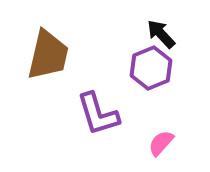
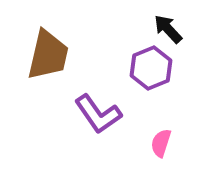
black arrow: moved 7 px right, 5 px up
purple L-shape: rotated 18 degrees counterclockwise
pink semicircle: rotated 24 degrees counterclockwise
